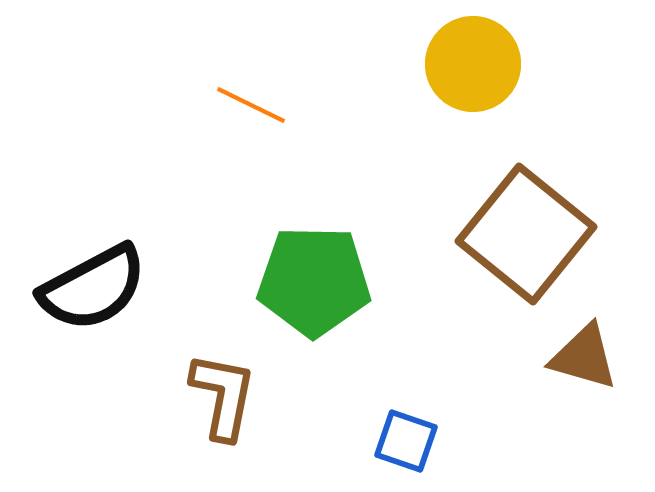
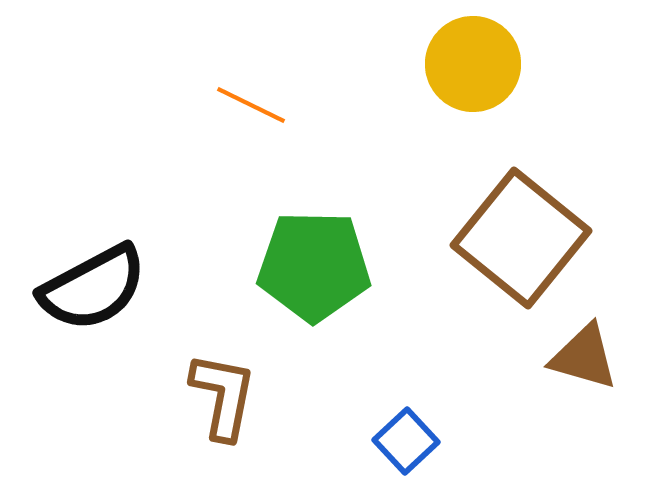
brown square: moved 5 px left, 4 px down
green pentagon: moved 15 px up
blue square: rotated 28 degrees clockwise
